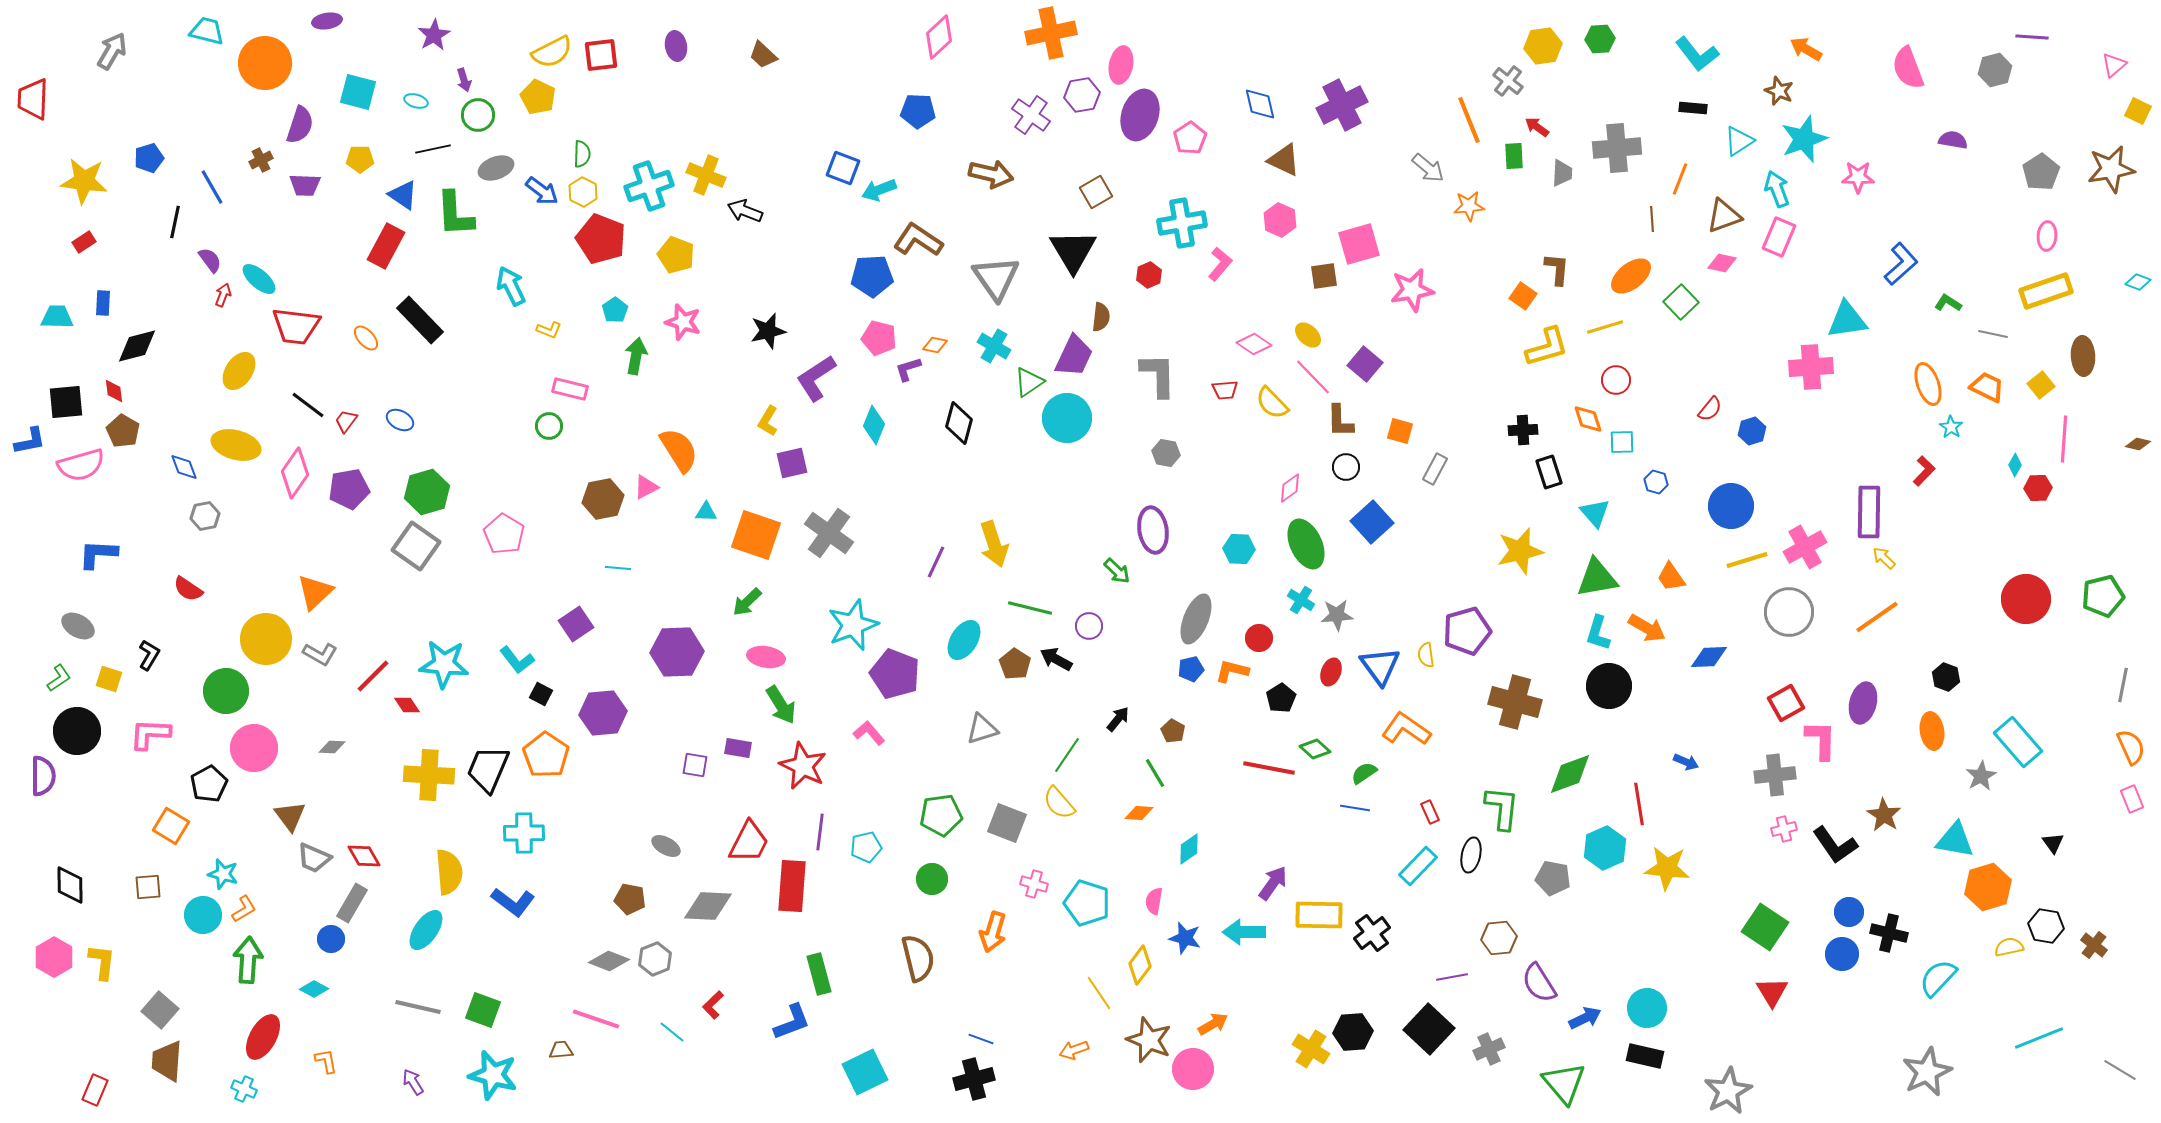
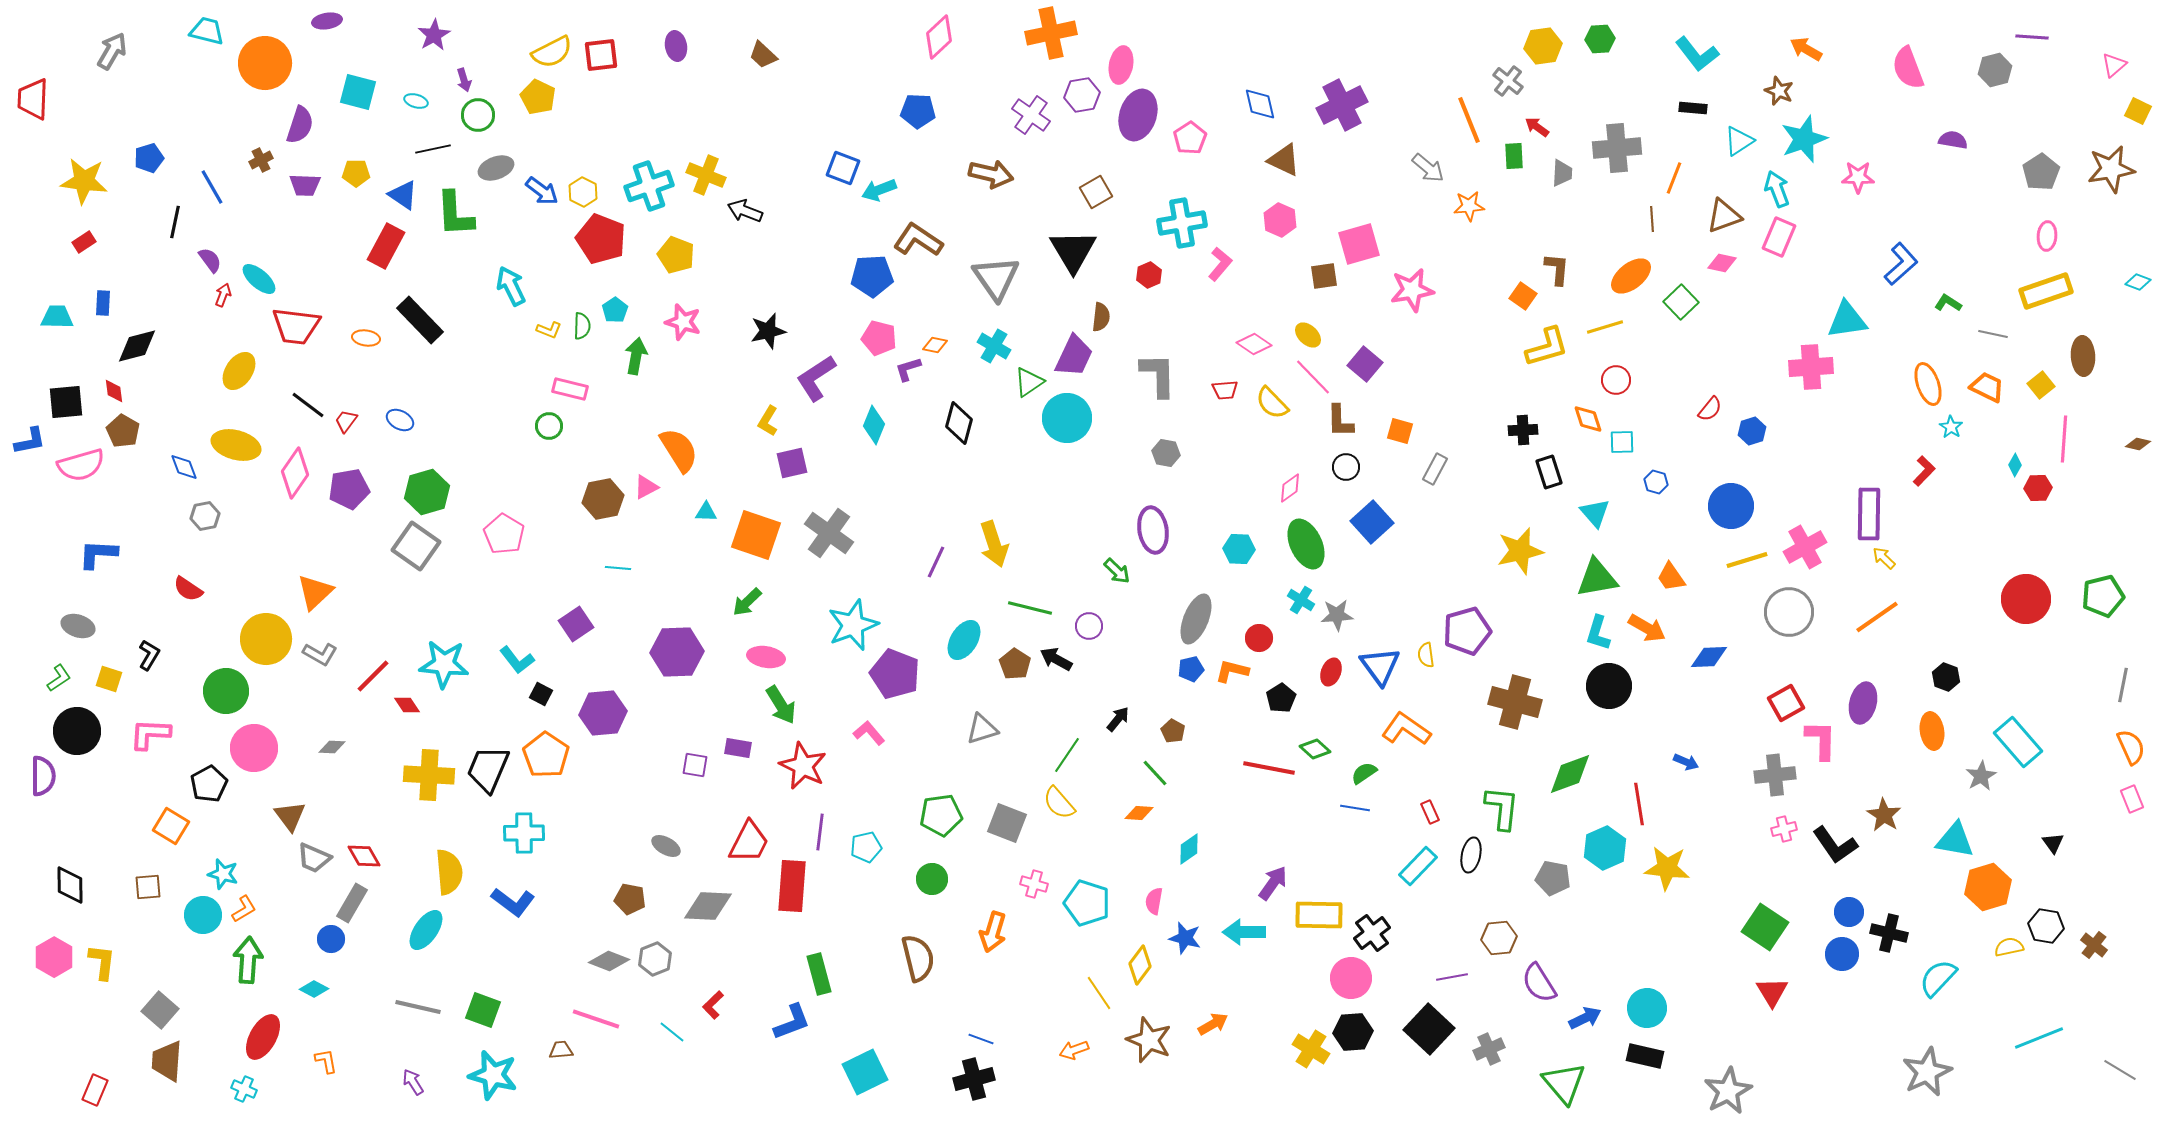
purple ellipse at (1140, 115): moved 2 px left
green semicircle at (582, 154): moved 172 px down
yellow pentagon at (360, 159): moved 4 px left, 14 px down
orange line at (1680, 179): moved 6 px left, 1 px up
orange ellipse at (366, 338): rotated 40 degrees counterclockwise
purple rectangle at (1869, 512): moved 2 px down
gray ellipse at (78, 626): rotated 12 degrees counterclockwise
green line at (1155, 773): rotated 12 degrees counterclockwise
pink circle at (1193, 1069): moved 158 px right, 91 px up
